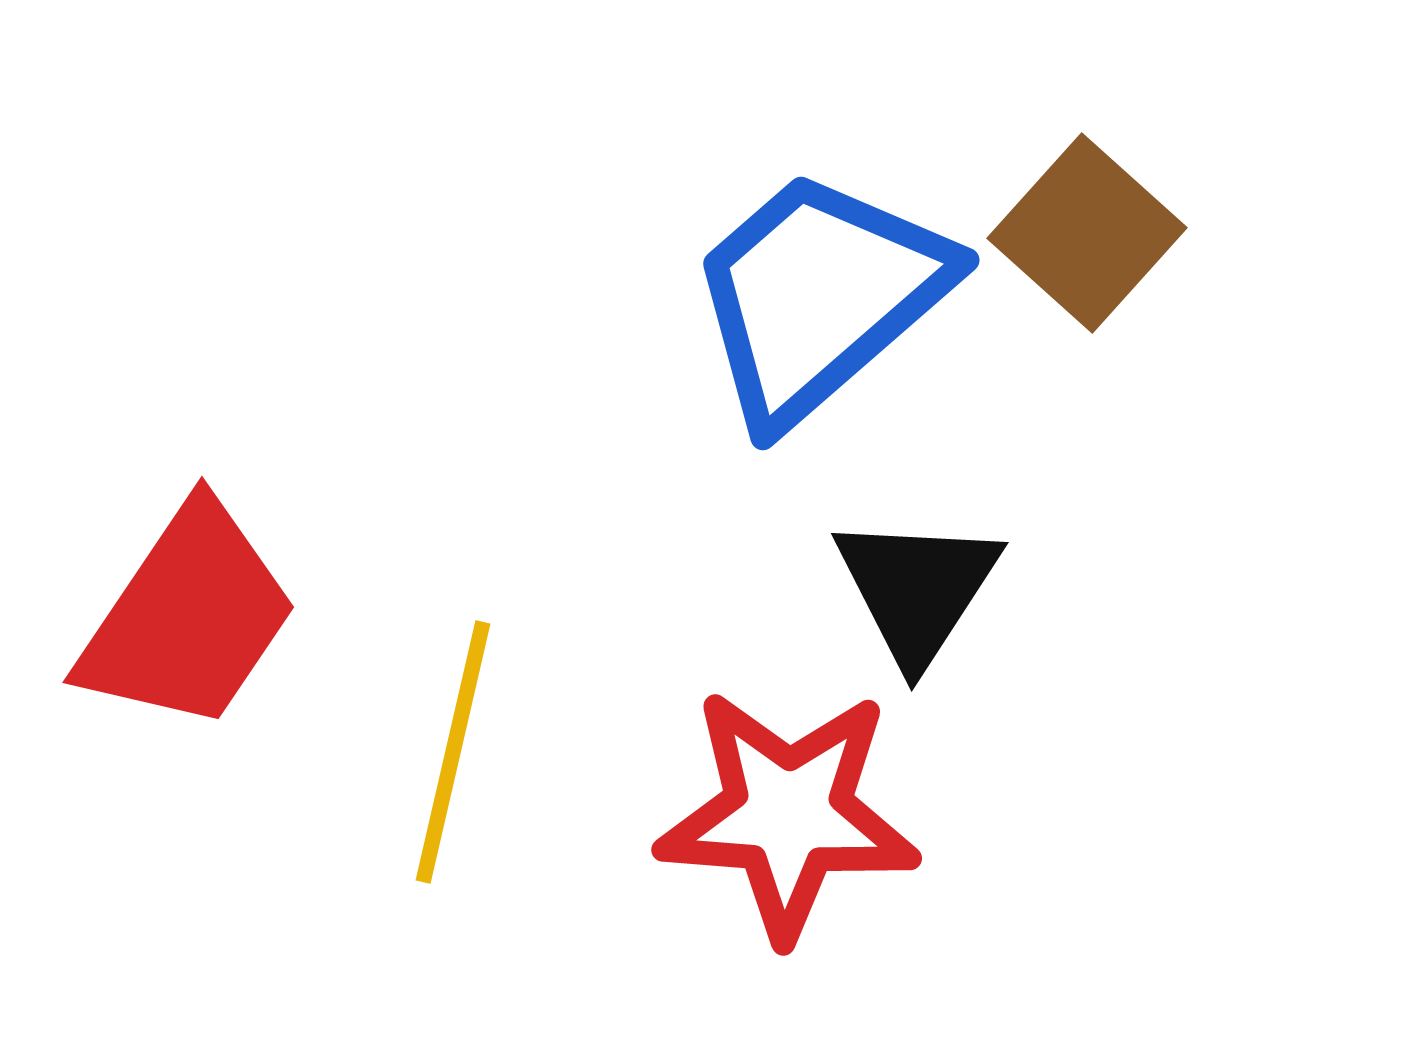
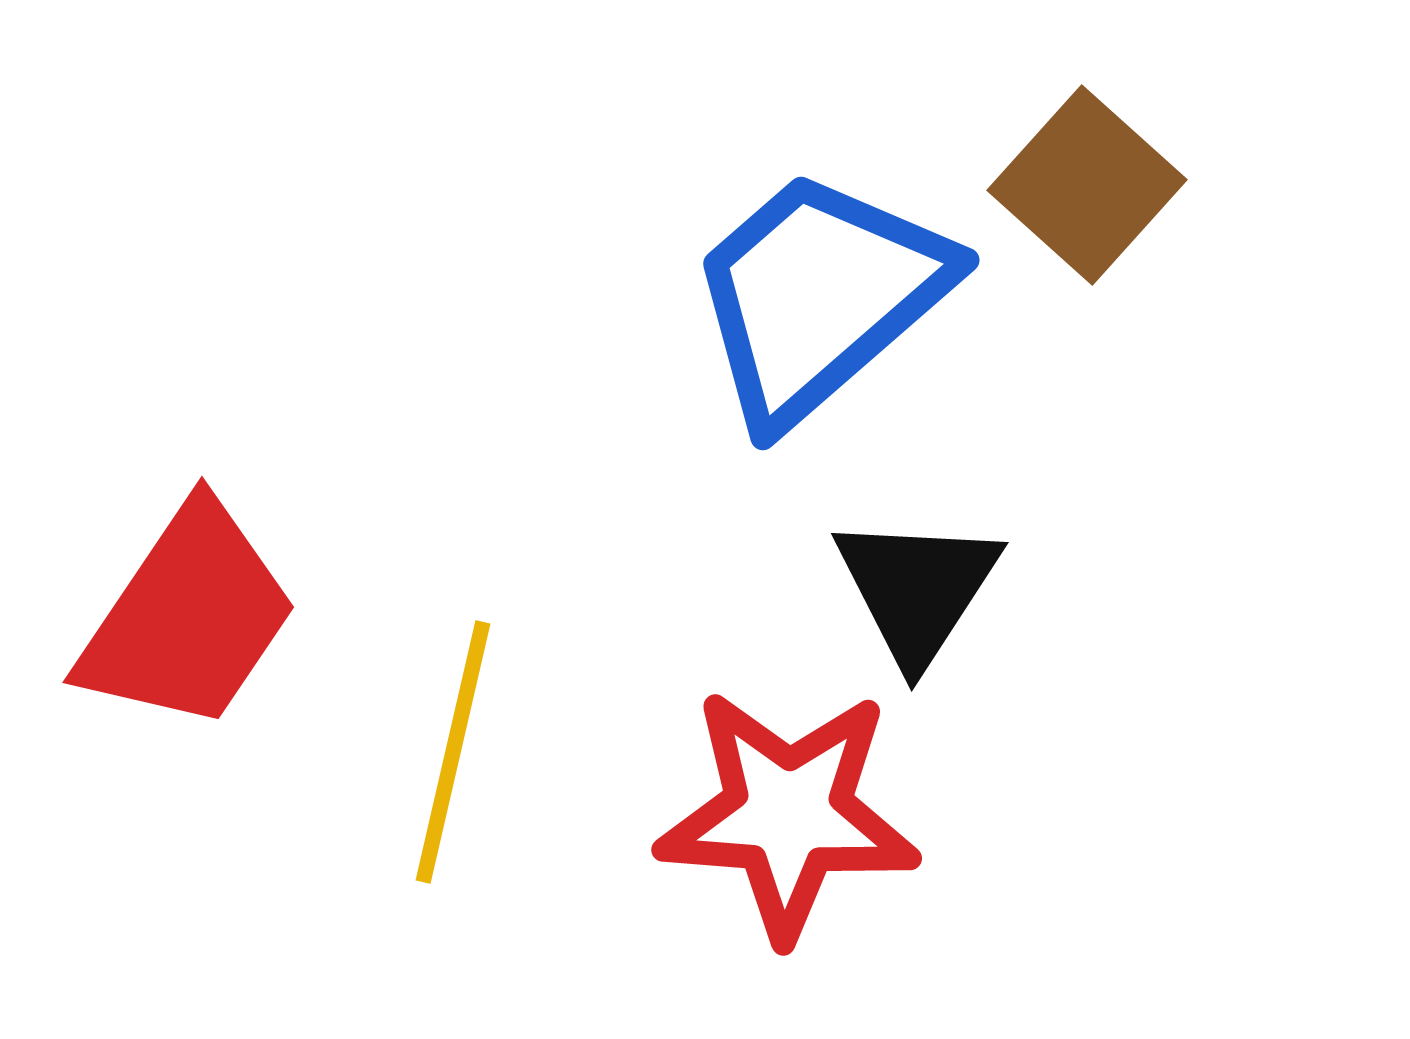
brown square: moved 48 px up
